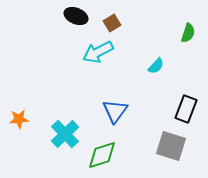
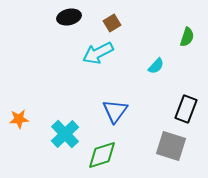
black ellipse: moved 7 px left, 1 px down; rotated 35 degrees counterclockwise
green semicircle: moved 1 px left, 4 px down
cyan arrow: moved 1 px down
